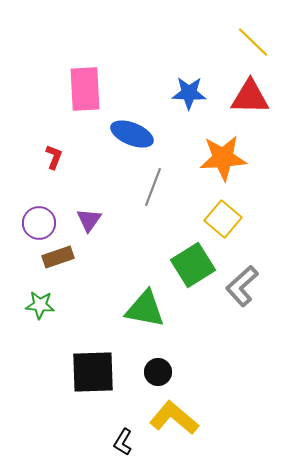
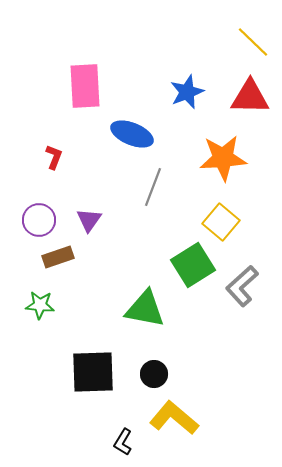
pink rectangle: moved 3 px up
blue star: moved 2 px left, 1 px up; rotated 24 degrees counterclockwise
yellow square: moved 2 px left, 3 px down
purple circle: moved 3 px up
black circle: moved 4 px left, 2 px down
